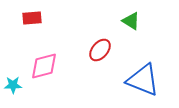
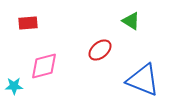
red rectangle: moved 4 px left, 5 px down
red ellipse: rotated 10 degrees clockwise
cyan star: moved 1 px right, 1 px down
